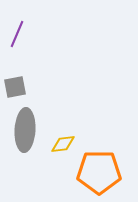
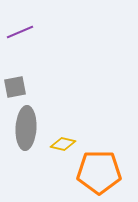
purple line: moved 3 px right, 2 px up; rotated 44 degrees clockwise
gray ellipse: moved 1 px right, 2 px up
yellow diamond: rotated 20 degrees clockwise
